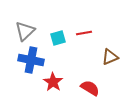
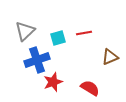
blue cross: moved 6 px right; rotated 30 degrees counterclockwise
red star: rotated 18 degrees clockwise
